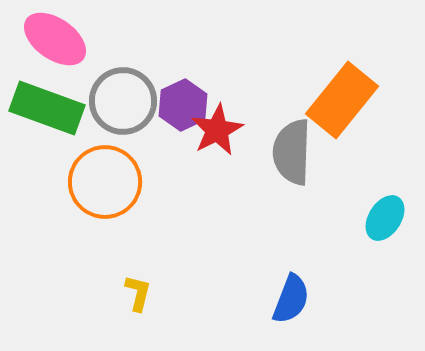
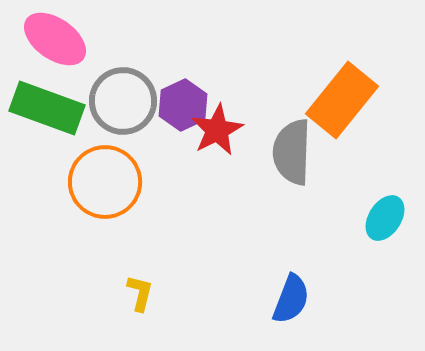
yellow L-shape: moved 2 px right
